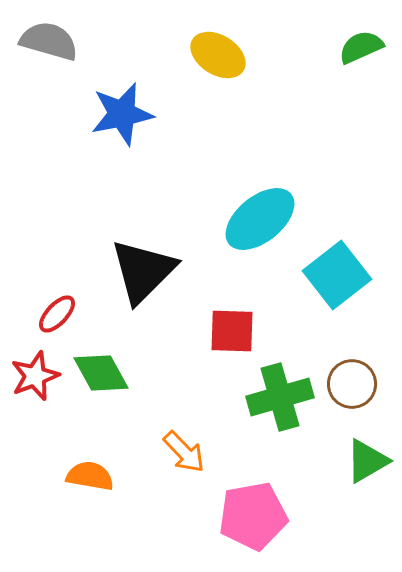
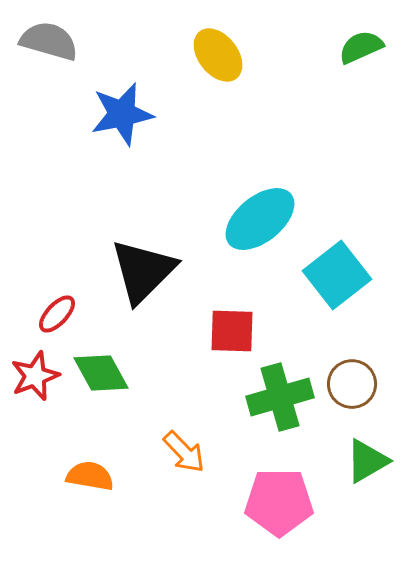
yellow ellipse: rotated 20 degrees clockwise
pink pentagon: moved 26 px right, 14 px up; rotated 10 degrees clockwise
